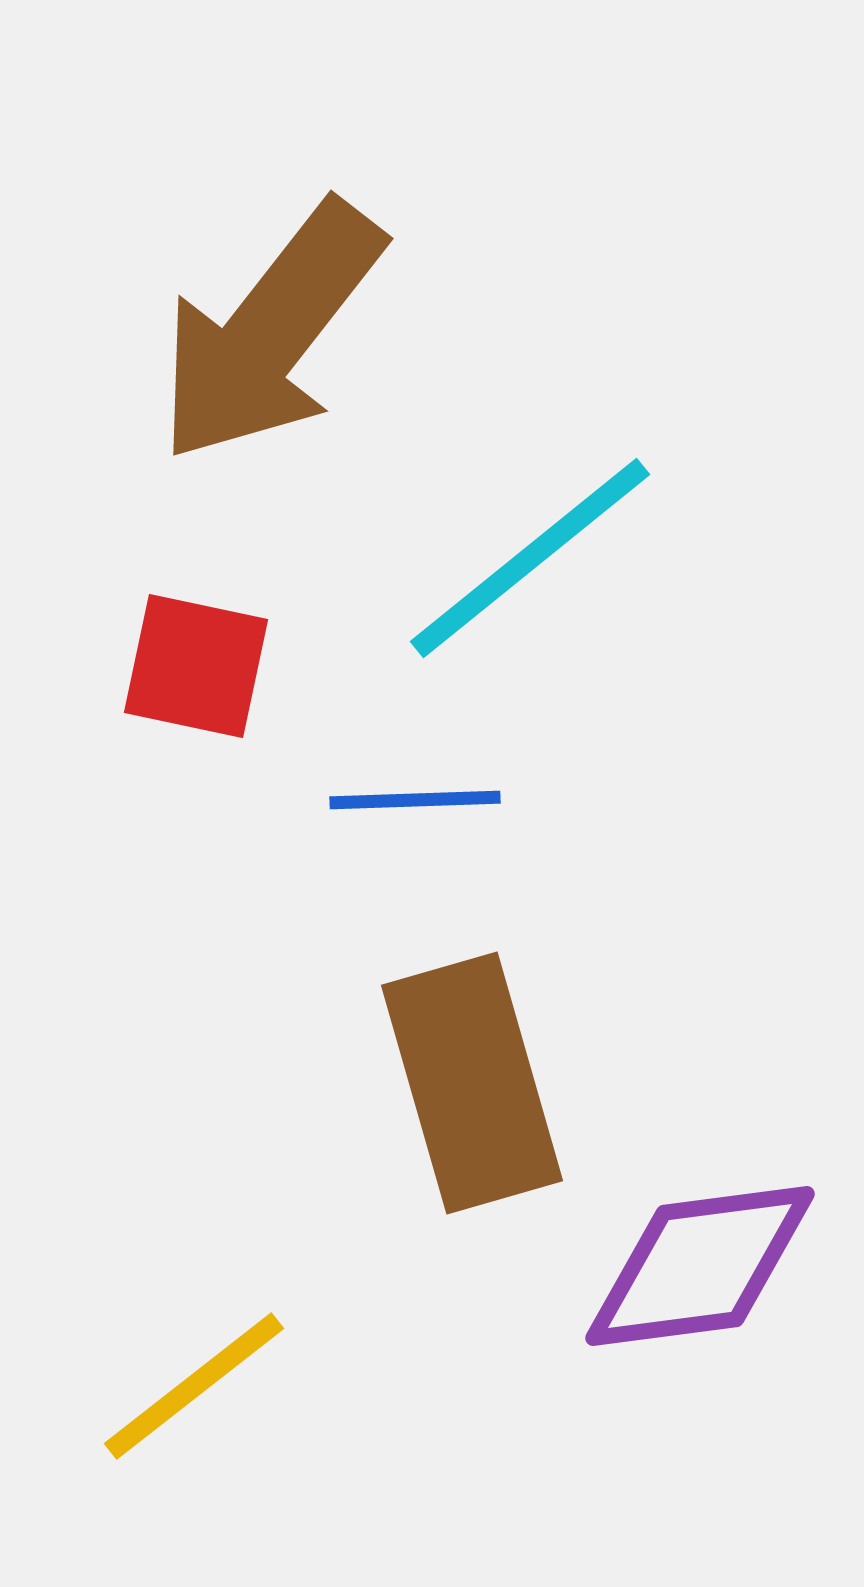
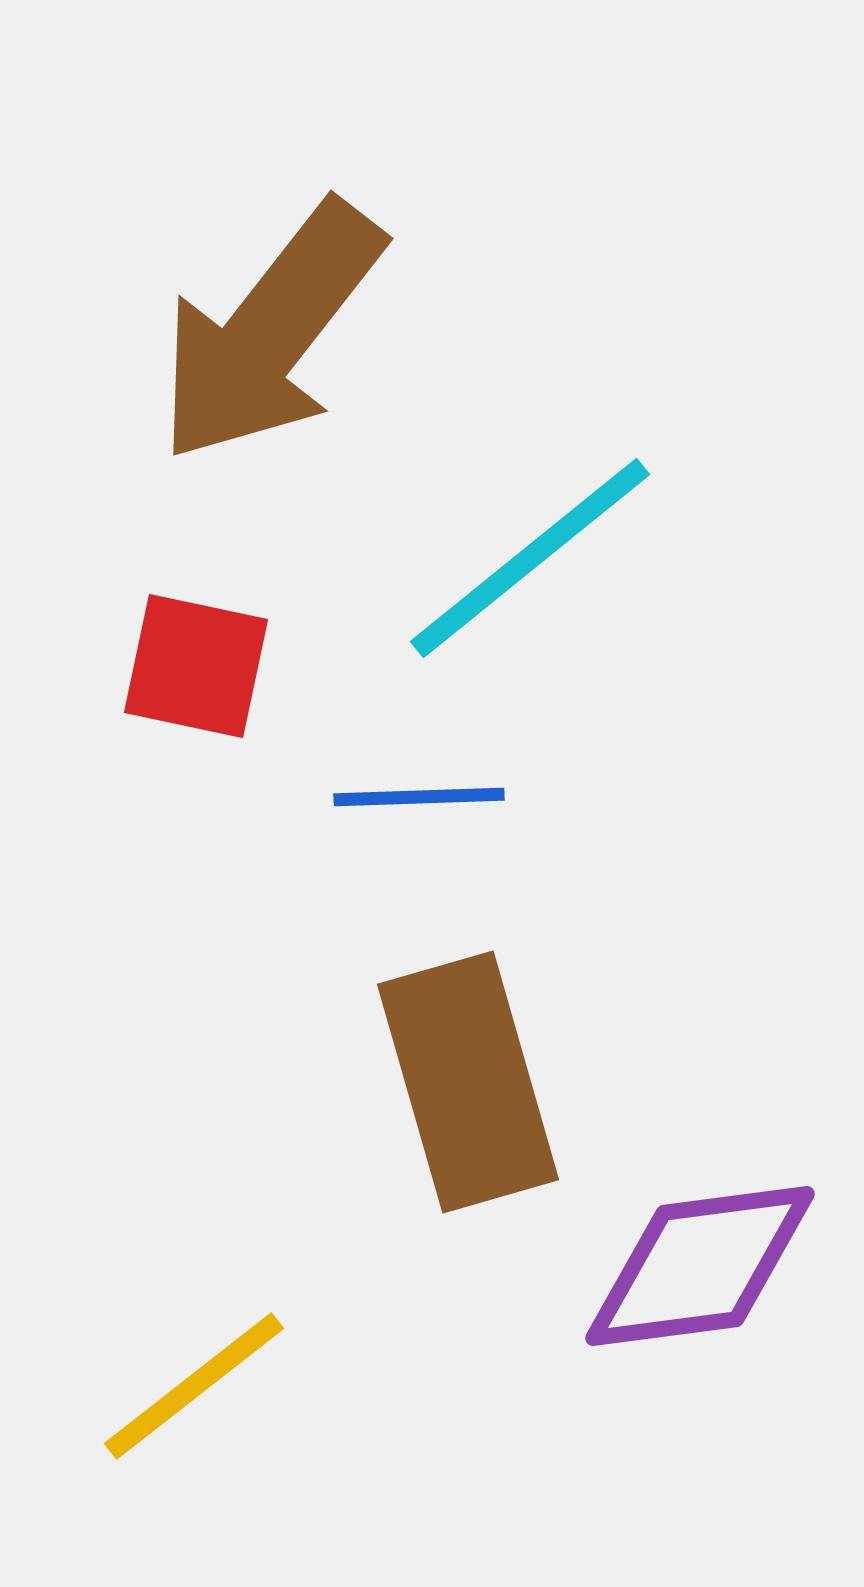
blue line: moved 4 px right, 3 px up
brown rectangle: moved 4 px left, 1 px up
